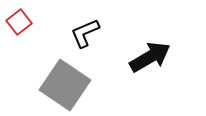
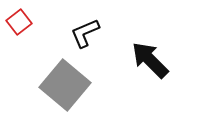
black arrow: moved 3 px down; rotated 105 degrees counterclockwise
gray square: rotated 6 degrees clockwise
